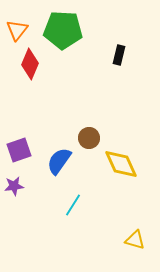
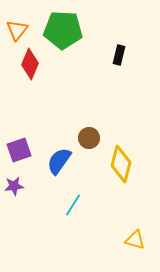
yellow diamond: rotated 39 degrees clockwise
